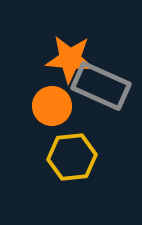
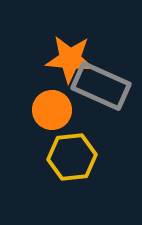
orange circle: moved 4 px down
